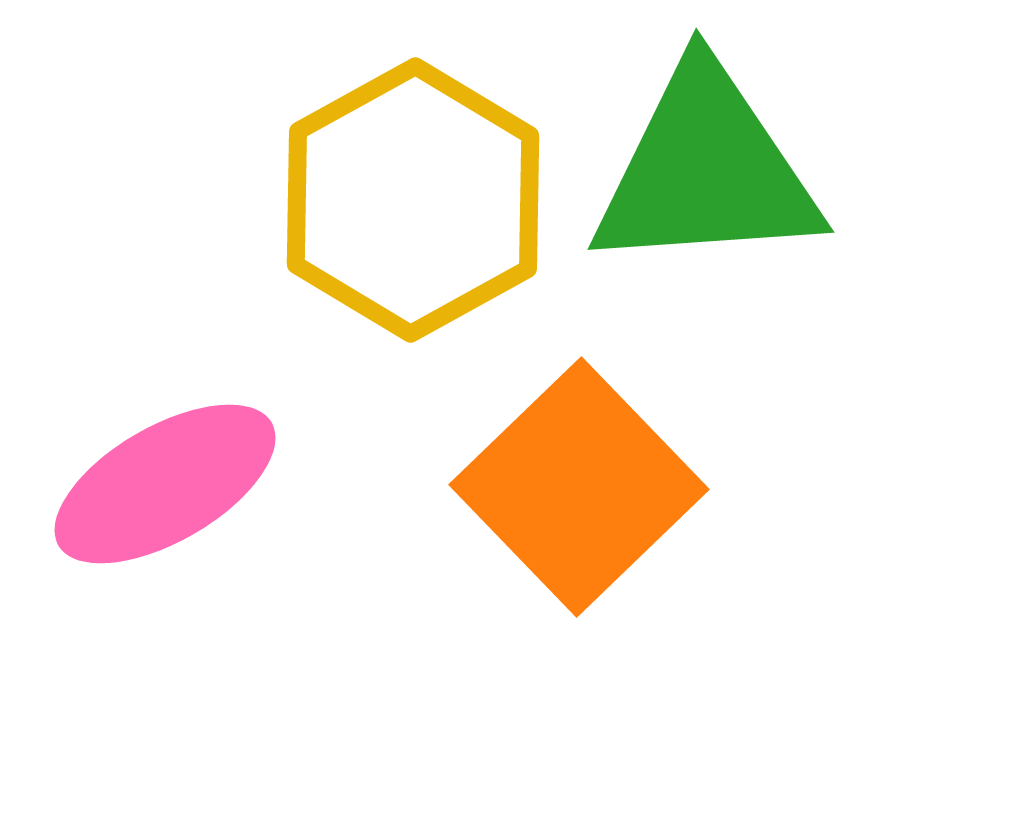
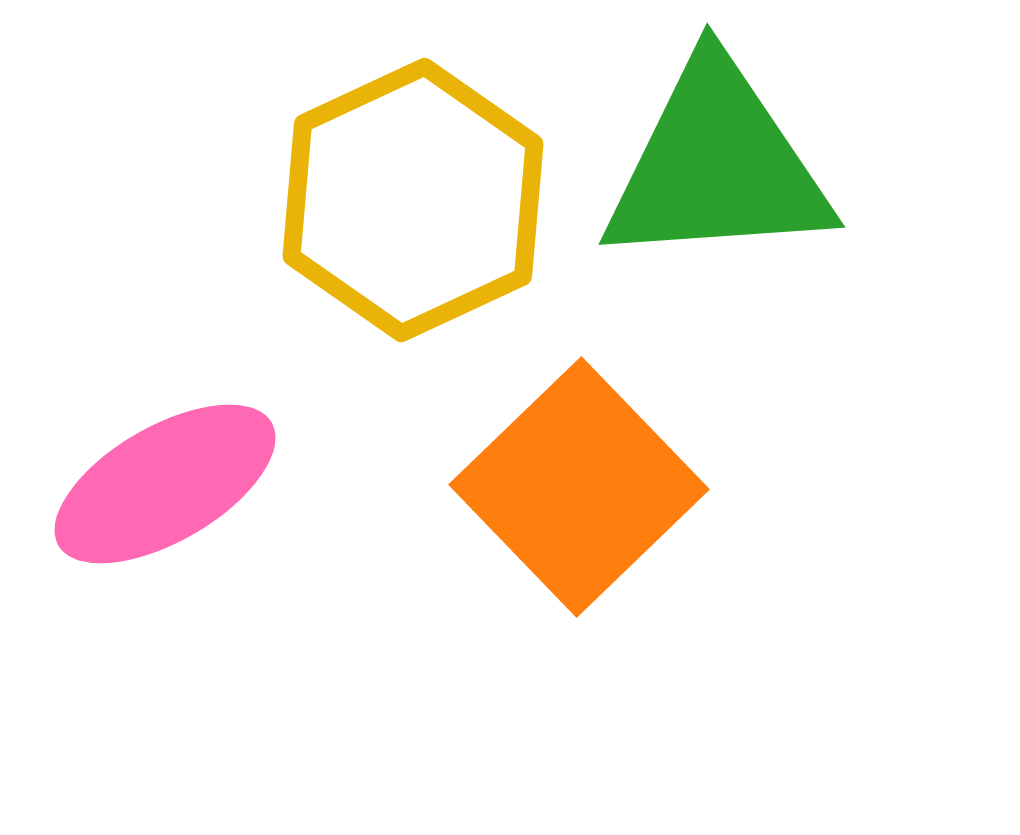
green triangle: moved 11 px right, 5 px up
yellow hexagon: rotated 4 degrees clockwise
